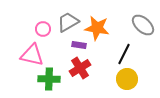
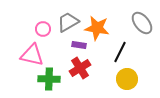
gray ellipse: moved 1 px left, 2 px up; rotated 10 degrees clockwise
black line: moved 4 px left, 2 px up
